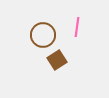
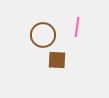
brown square: rotated 36 degrees clockwise
